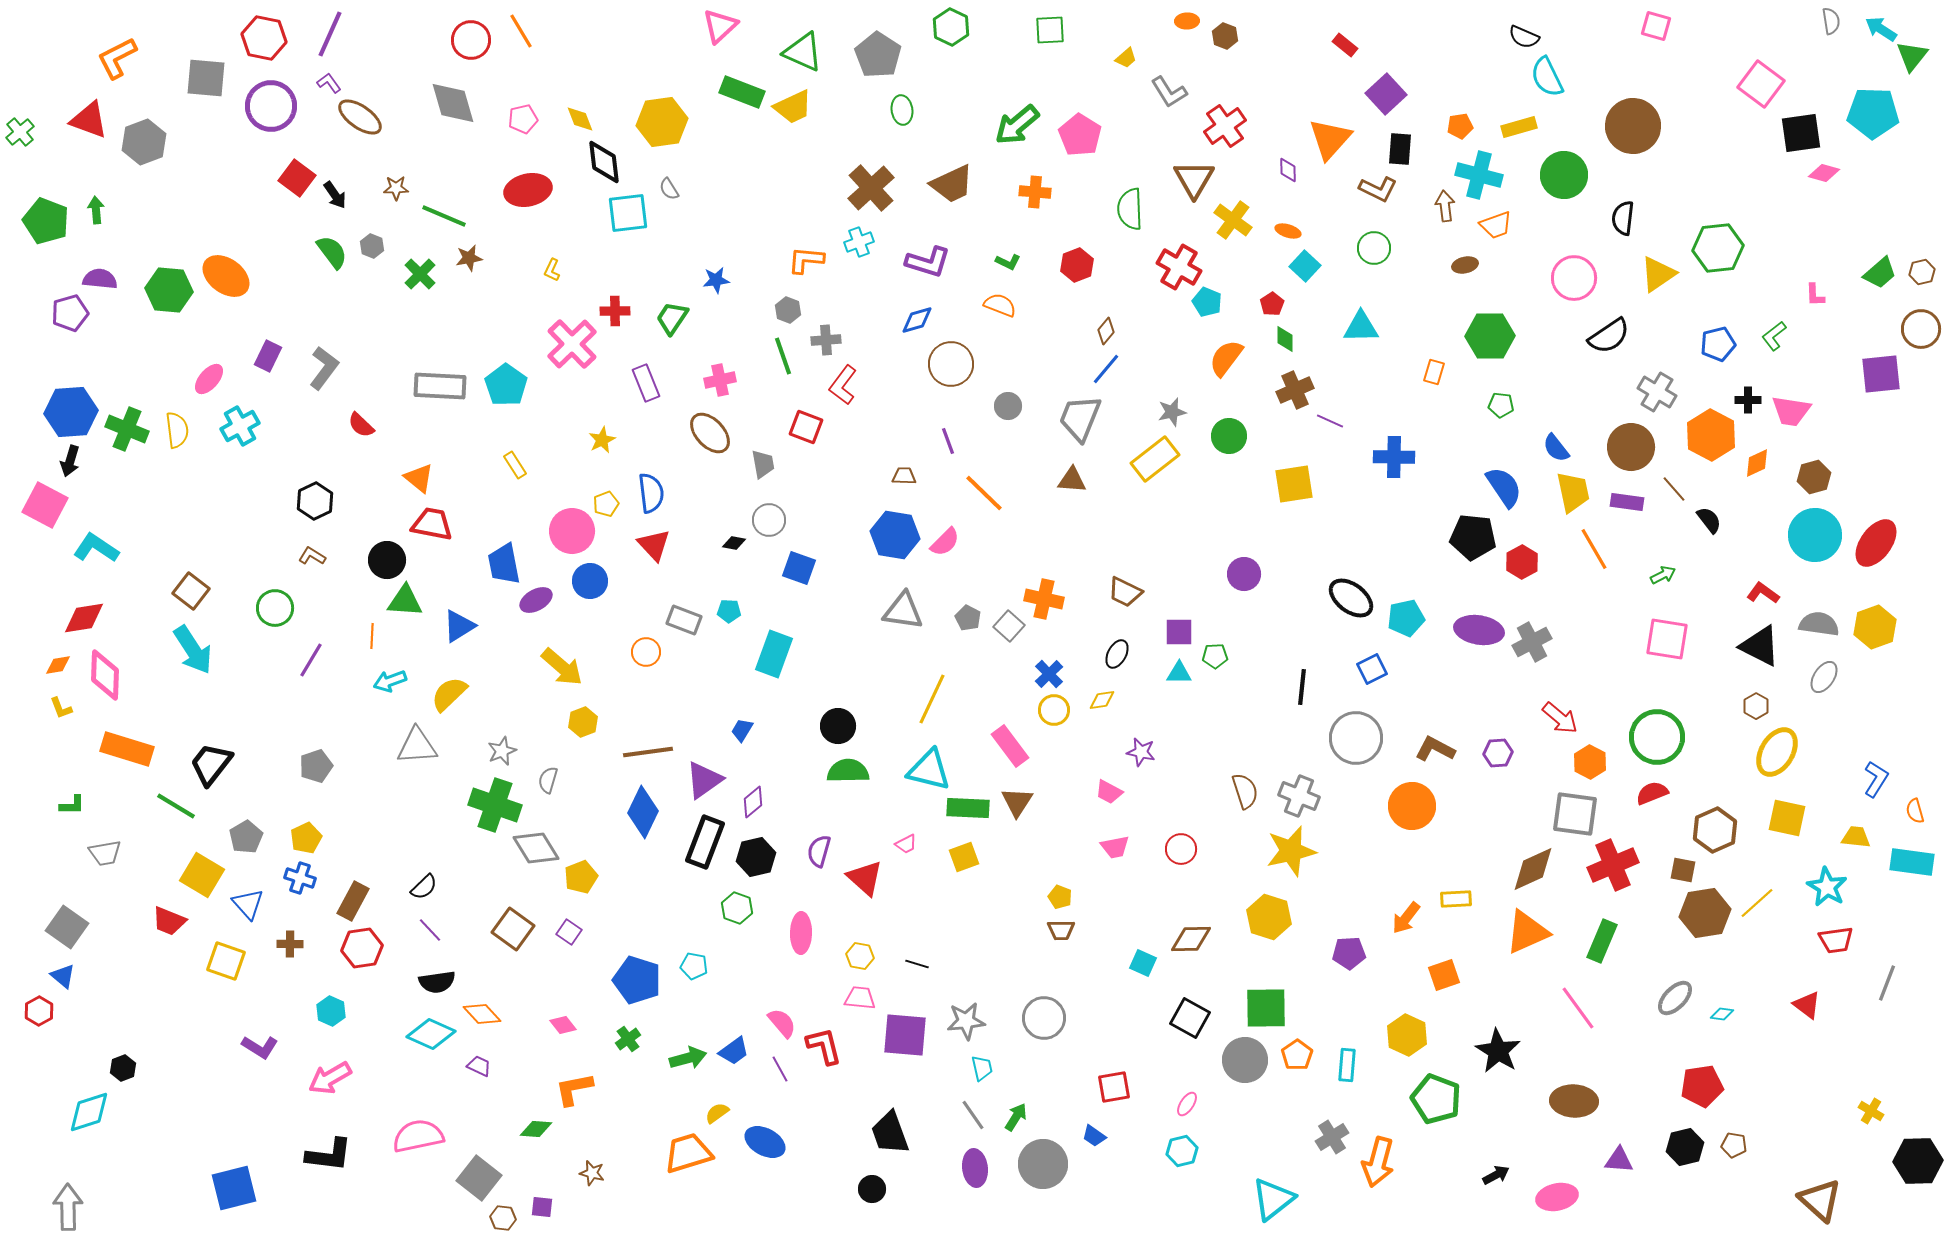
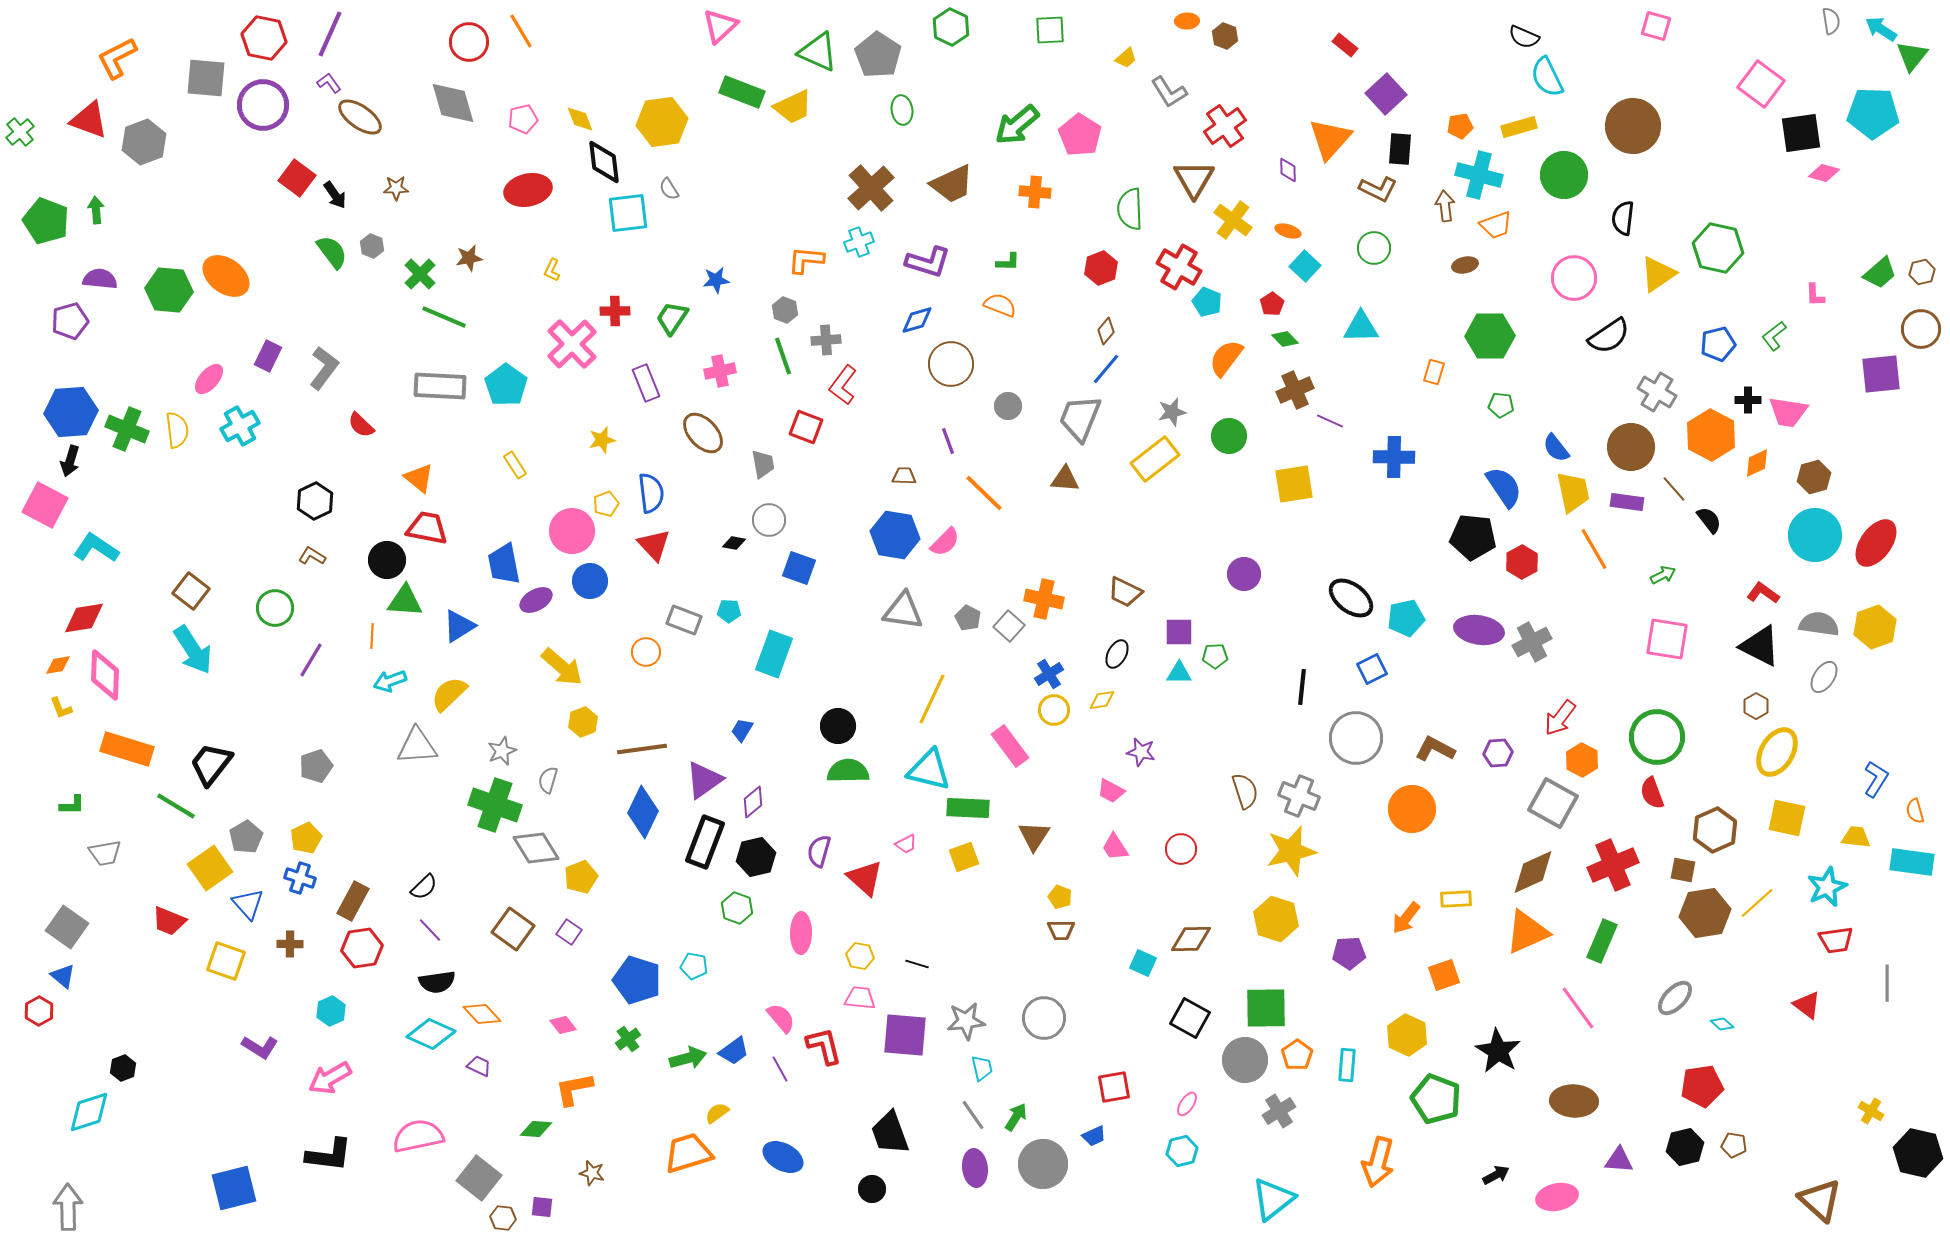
red circle at (471, 40): moved 2 px left, 2 px down
green triangle at (803, 52): moved 15 px right
purple circle at (271, 106): moved 8 px left, 1 px up
green line at (444, 216): moved 101 px down
green hexagon at (1718, 248): rotated 18 degrees clockwise
green L-shape at (1008, 262): rotated 25 degrees counterclockwise
red hexagon at (1077, 265): moved 24 px right, 3 px down
gray hexagon at (788, 310): moved 3 px left
purple pentagon at (70, 313): moved 8 px down
green diamond at (1285, 339): rotated 44 degrees counterclockwise
pink cross at (720, 380): moved 9 px up
pink trapezoid at (1791, 411): moved 3 px left, 1 px down
brown ellipse at (710, 433): moved 7 px left
yellow star at (602, 440): rotated 12 degrees clockwise
brown triangle at (1072, 480): moved 7 px left, 1 px up
red trapezoid at (432, 524): moved 5 px left, 4 px down
blue cross at (1049, 674): rotated 12 degrees clockwise
red arrow at (1560, 718): rotated 87 degrees clockwise
brown line at (648, 752): moved 6 px left, 3 px up
orange hexagon at (1590, 762): moved 8 px left, 2 px up
pink trapezoid at (1109, 792): moved 2 px right, 1 px up
red semicircle at (1652, 793): rotated 88 degrees counterclockwise
brown triangle at (1017, 802): moved 17 px right, 34 px down
orange circle at (1412, 806): moved 3 px down
gray square at (1575, 814): moved 22 px left, 11 px up; rotated 21 degrees clockwise
pink trapezoid at (1115, 847): rotated 68 degrees clockwise
brown diamond at (1533, 869): moved 3 px down
yellow square at (202, 875): moved 8 px right, 7 px up; rotated 24 degrees clockwise
cyan star at (1827, 887): rotated 18 degrees clockwise
yellow hexagon at (1269, 917): moved 7 px right, 2 px down
gray line at (1887, 983): rotated 21 degrees counterclockwise
cyan hexagon at (331, 1011): rotated 12 degrees clockwise
cyan diamond at (1722, 1014): moved 10 px down; rotated 35 degrees clockwise
pink semicircle at (782, 1023): moved 1 px left, 5 px up
blue trapezoid at (1094, 1136): rotated 60 degrees counterclockwise
gray cross at (1332, 1137): moved 53 px left, 26 px up
blue ellipse at (765, 1142): moved 18 px right, 15 px down
black hexagon at (1918, 1161): moved 8 px up; rotated 15 degrees clockwise
